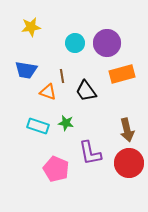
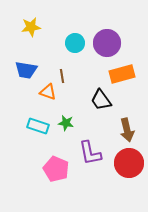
black trapezoid: moved 15 px right, 9 px down
